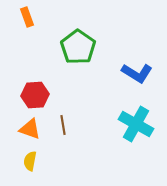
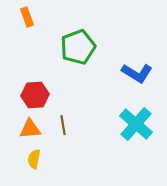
green pentagon: rotated 16 degrees clockwise
cyan cross: rotated 12 degrees clockwise
orange triangle: rotated 25 degrees counterclockwise
yellow semicircle: moved 4 px right, 2 px up
